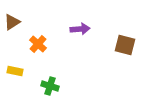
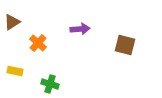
orange cross: moved 1 px up
green cross: moved 2 px up
